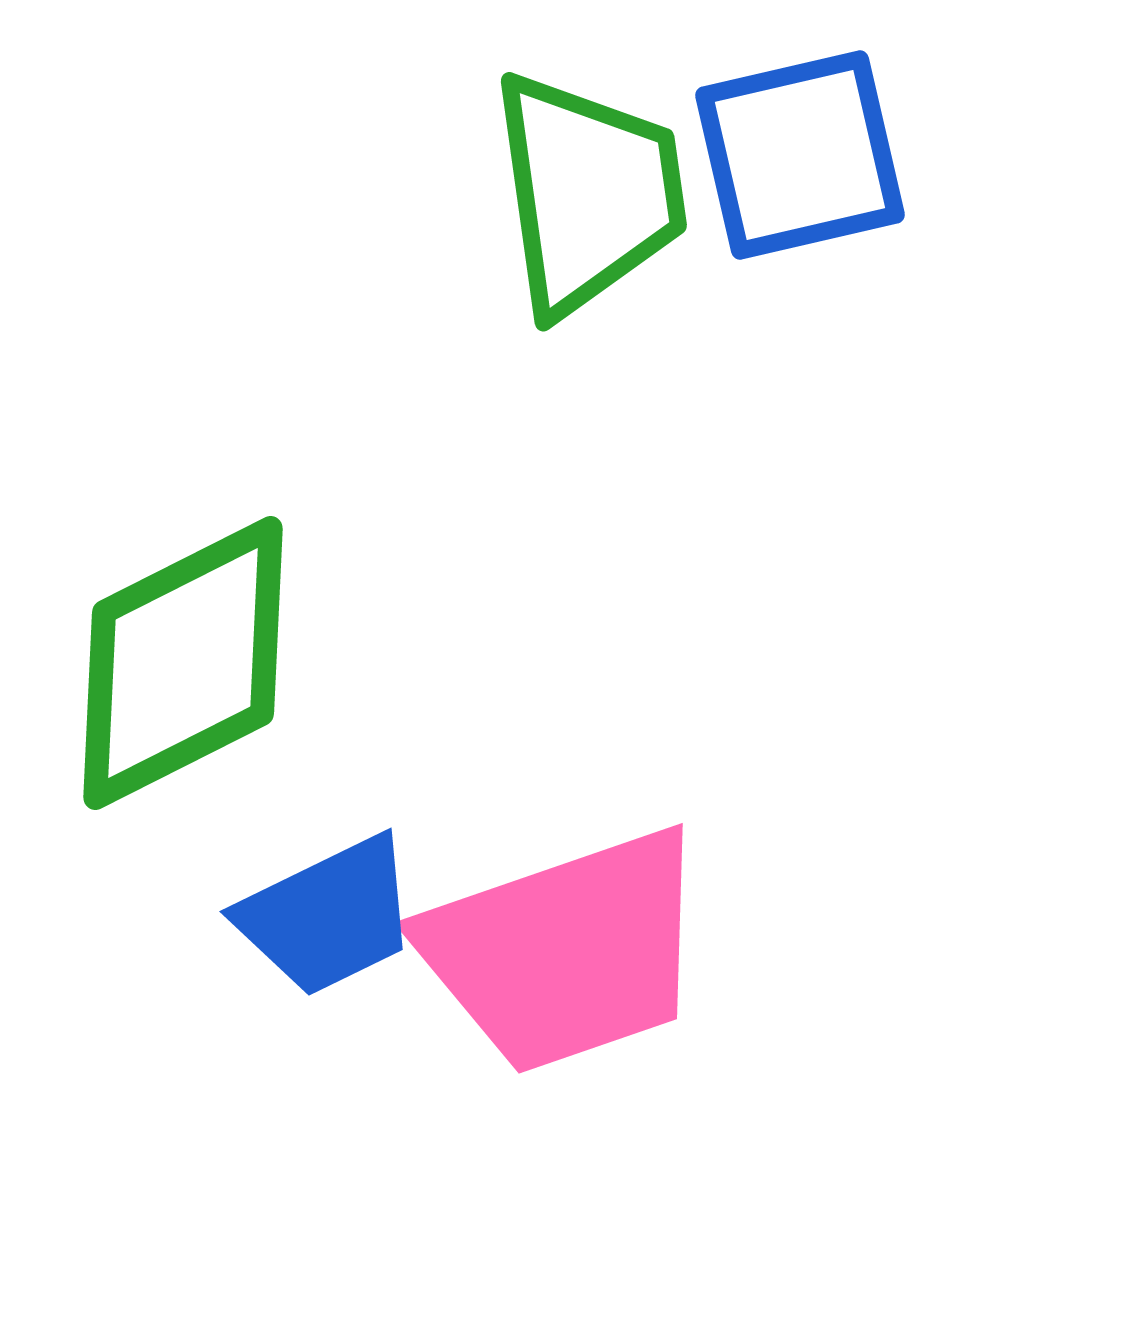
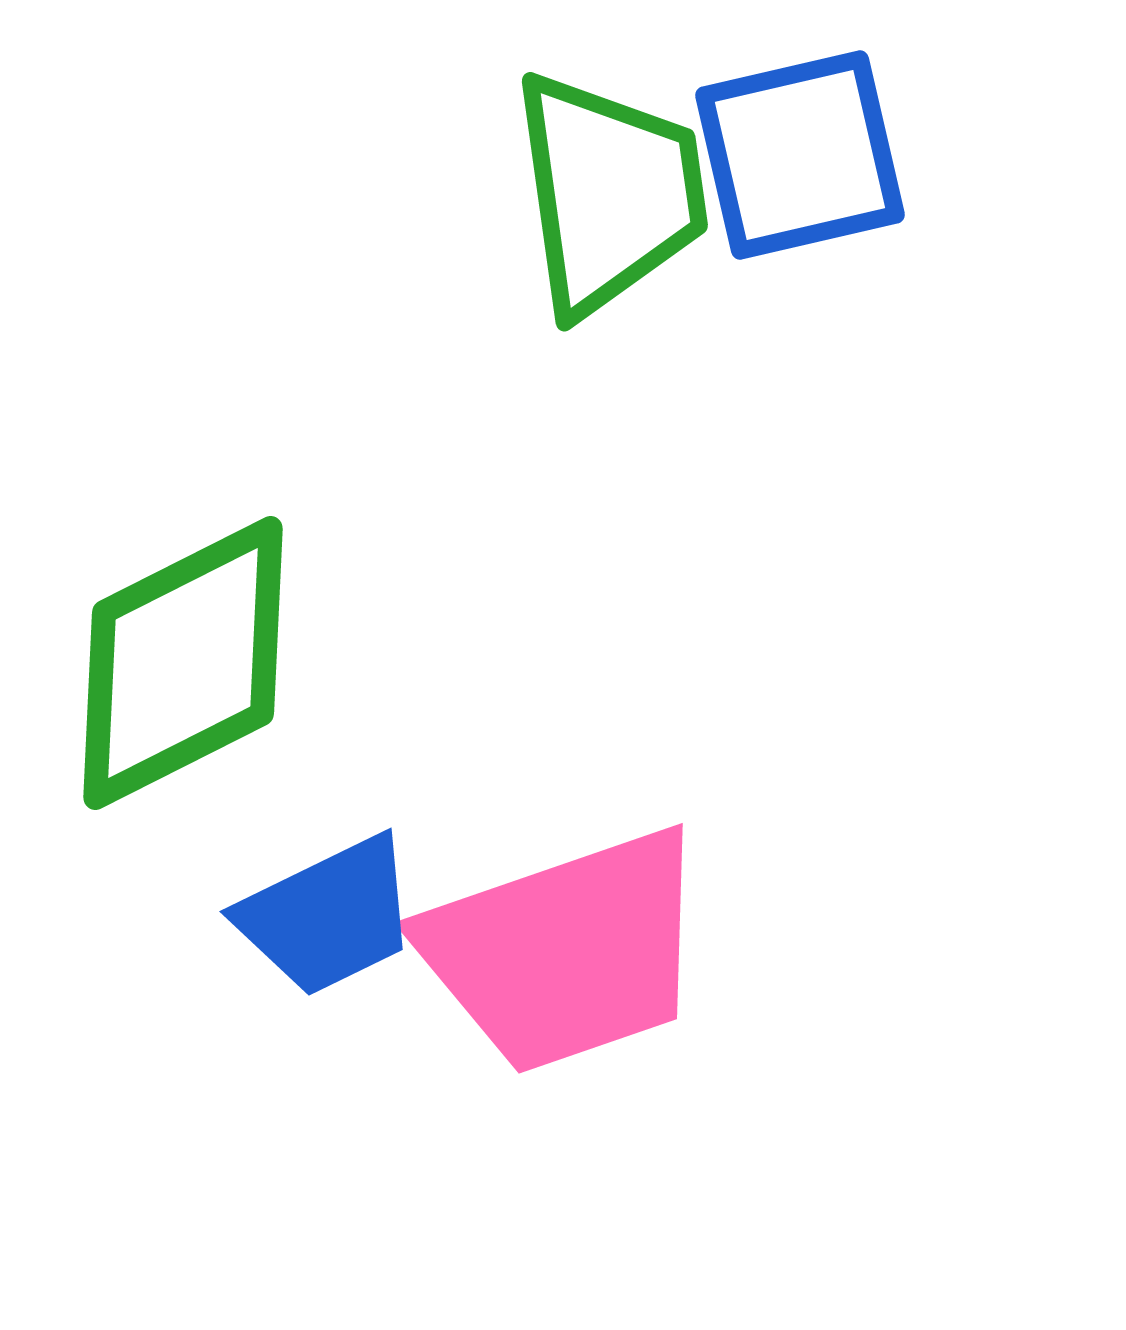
green trapezoid: moved 21 px right
